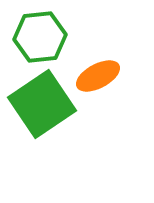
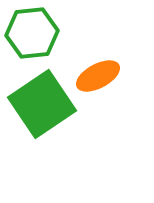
green hexagon: moved 8 px left, 4 px up
